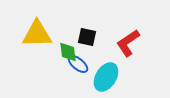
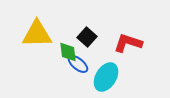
black square: rotated 30 degrees clockwise
red L-shape: rotated 52 degrees clockwise
